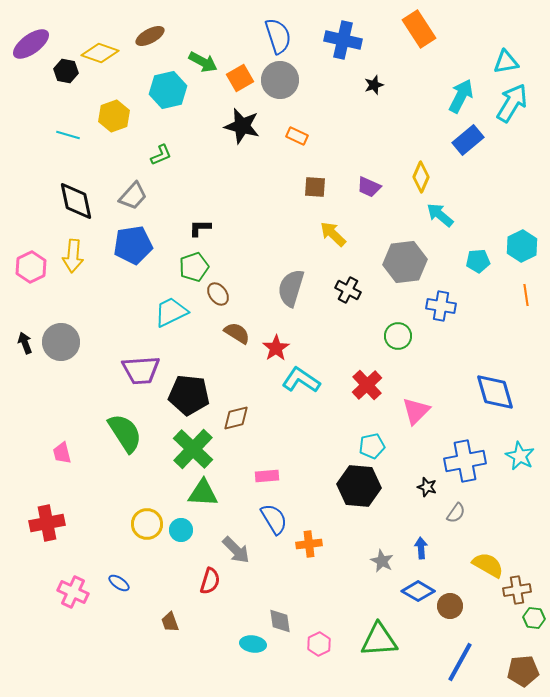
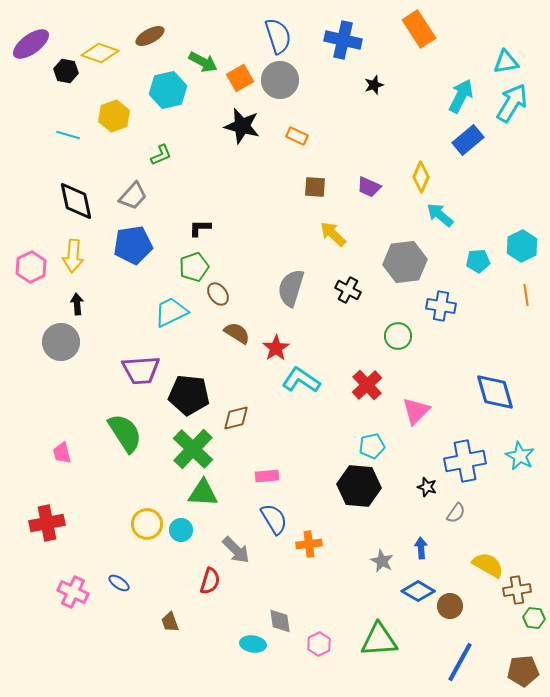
black arrow at (25, 343): moved 52 px right, 39 px up; rotated 15 degrees clockwise
